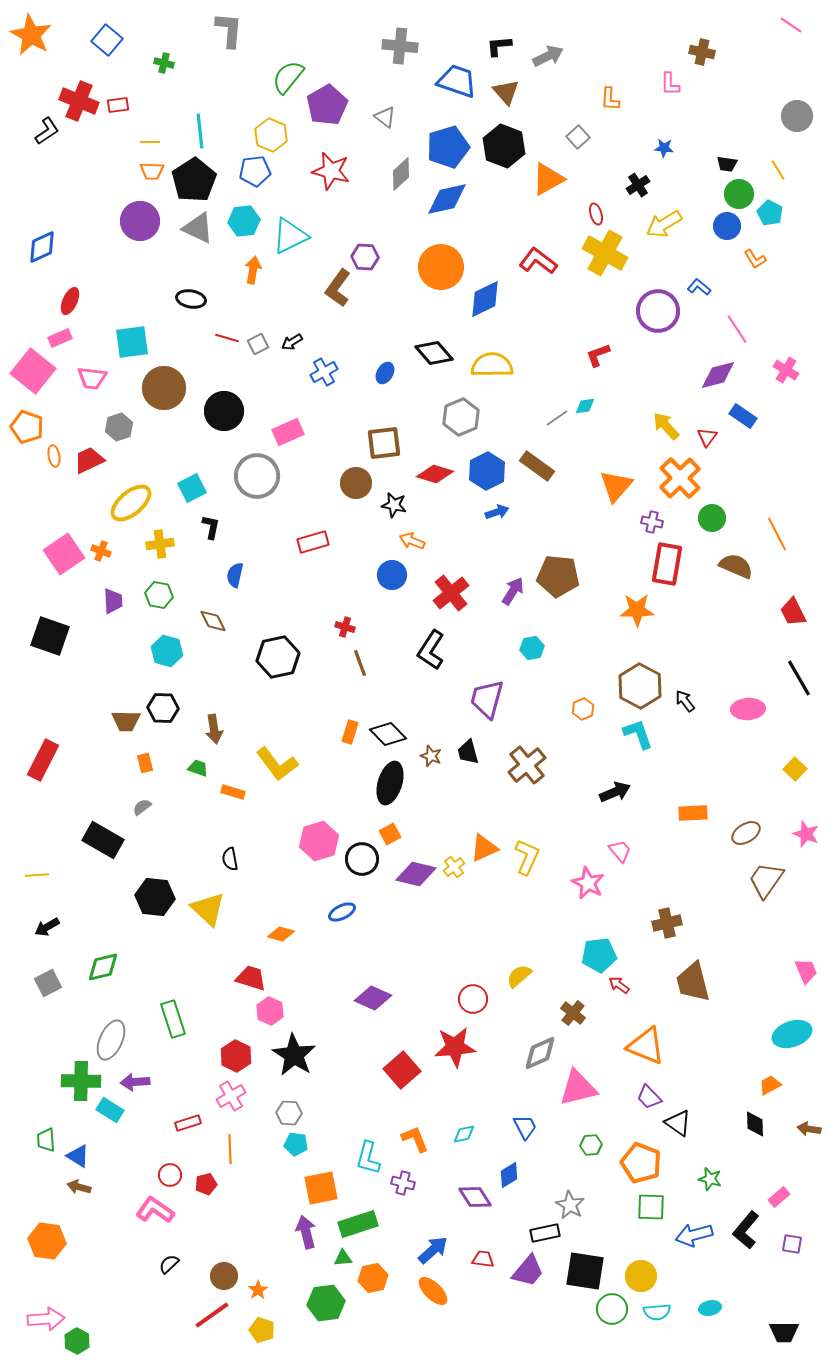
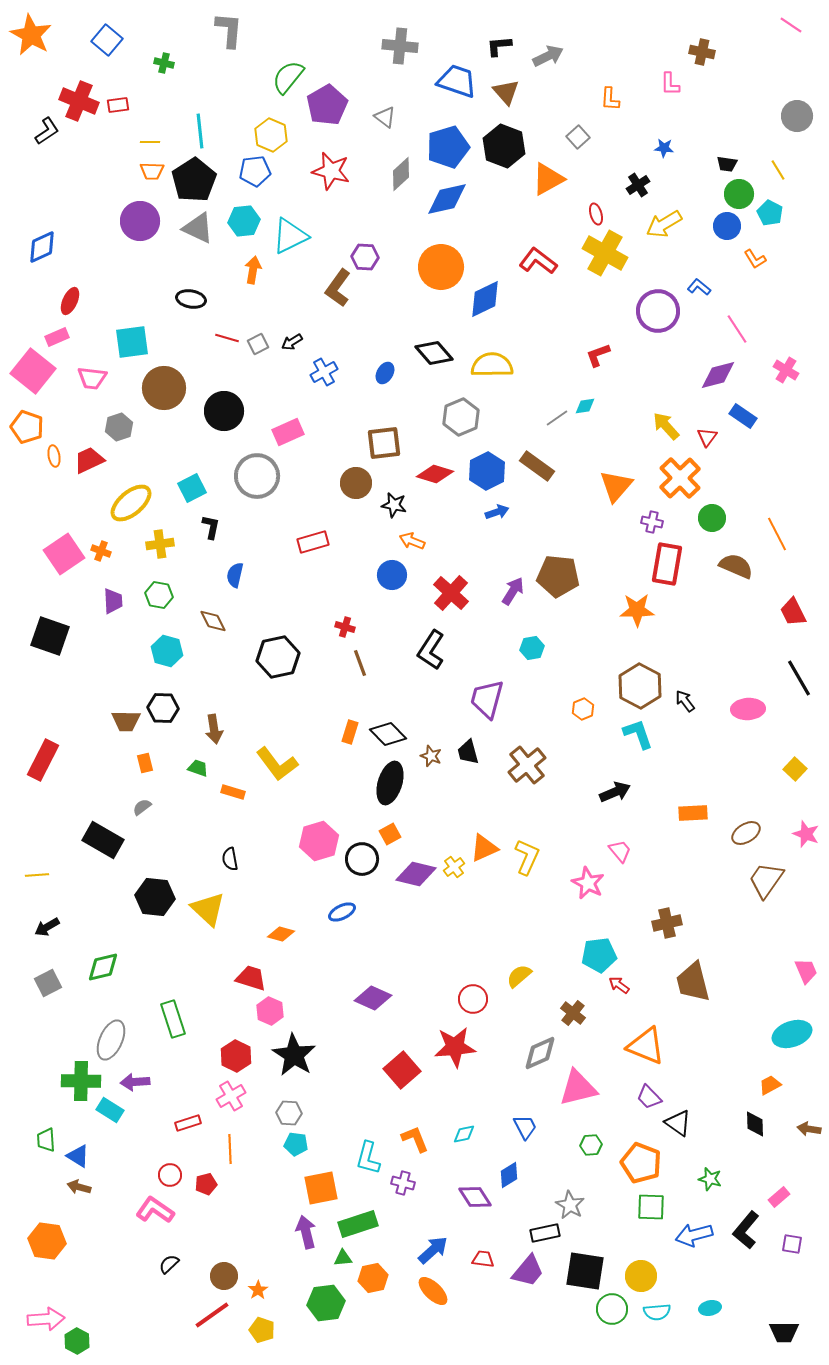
pink rectangle at (60, 338): moved 3 px left, 1 px up
red cross at (451, 593): rotated 9 degrees counterclockwise
